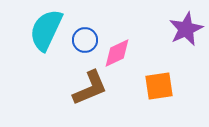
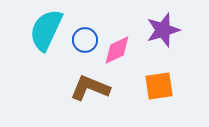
purple star: moved 23 px left, 1 px down; rotated 8 degrees clockwise
pink diamond: moved 3 px up
brown L-shape: rotated 135 degrees counterclockwise
